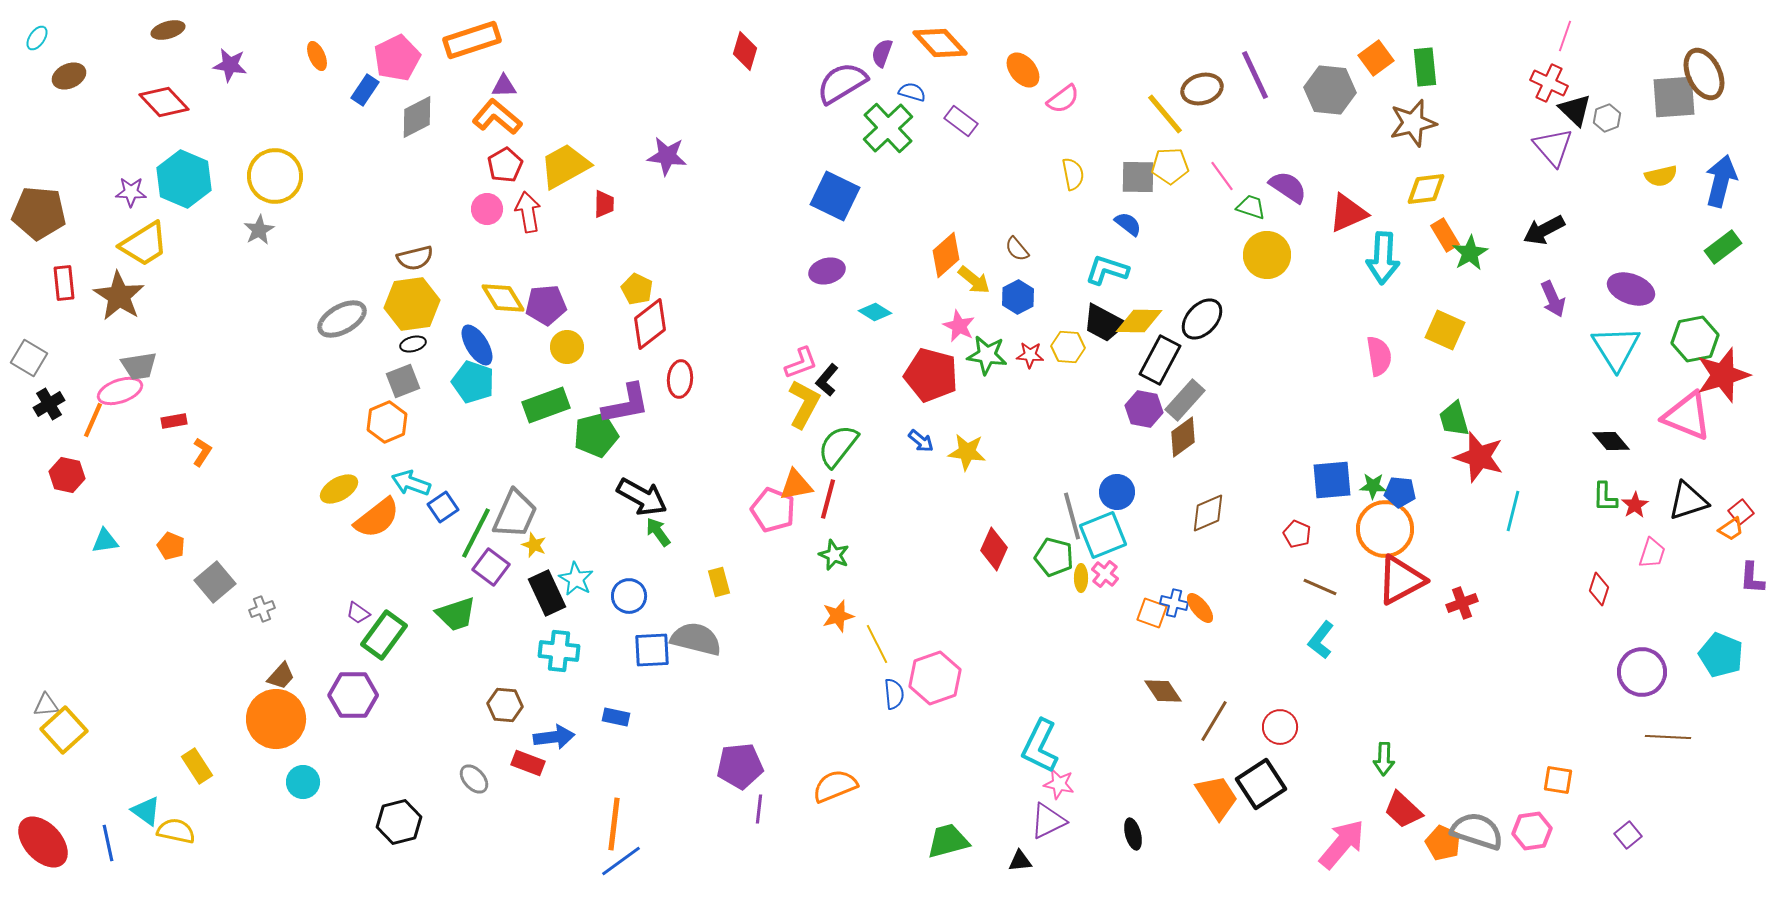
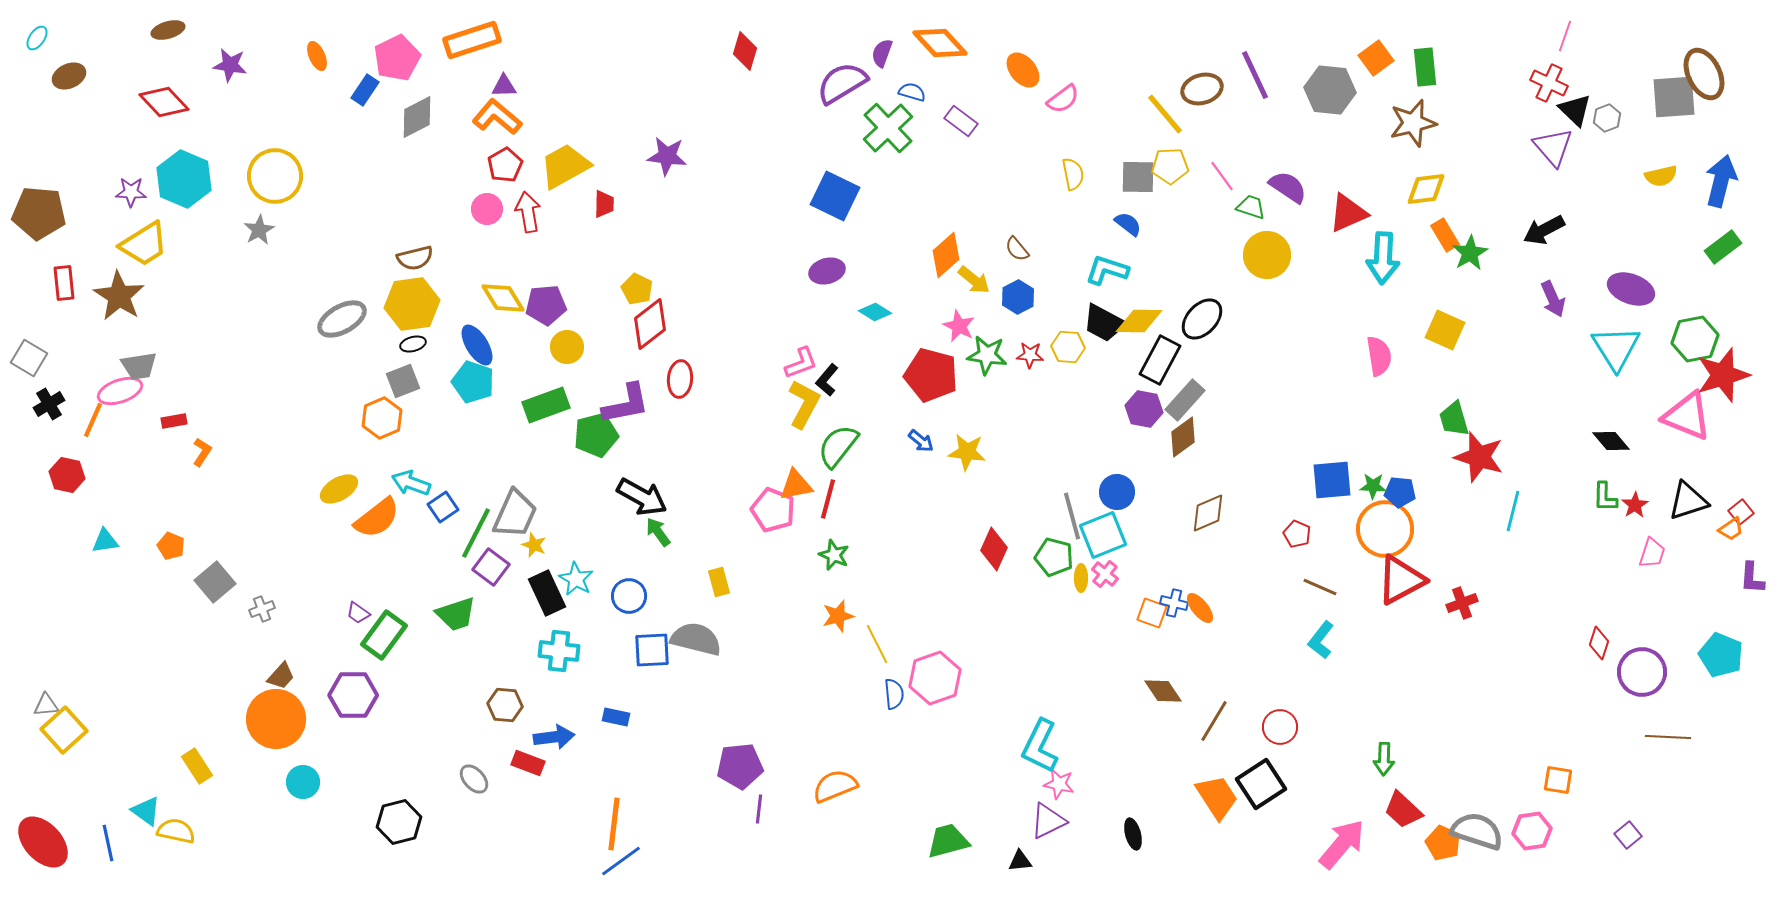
orange hexagon at (387, 422): moved 5 px left, 4 px up
red diamond at (1599, 589): moved 54 px down
